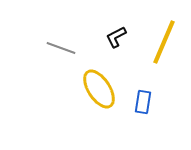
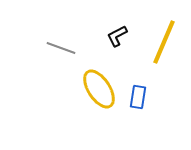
black L-shape: moved 1 px right, 1 px up
blue rectangle: moved 5 px left, 5 px up
